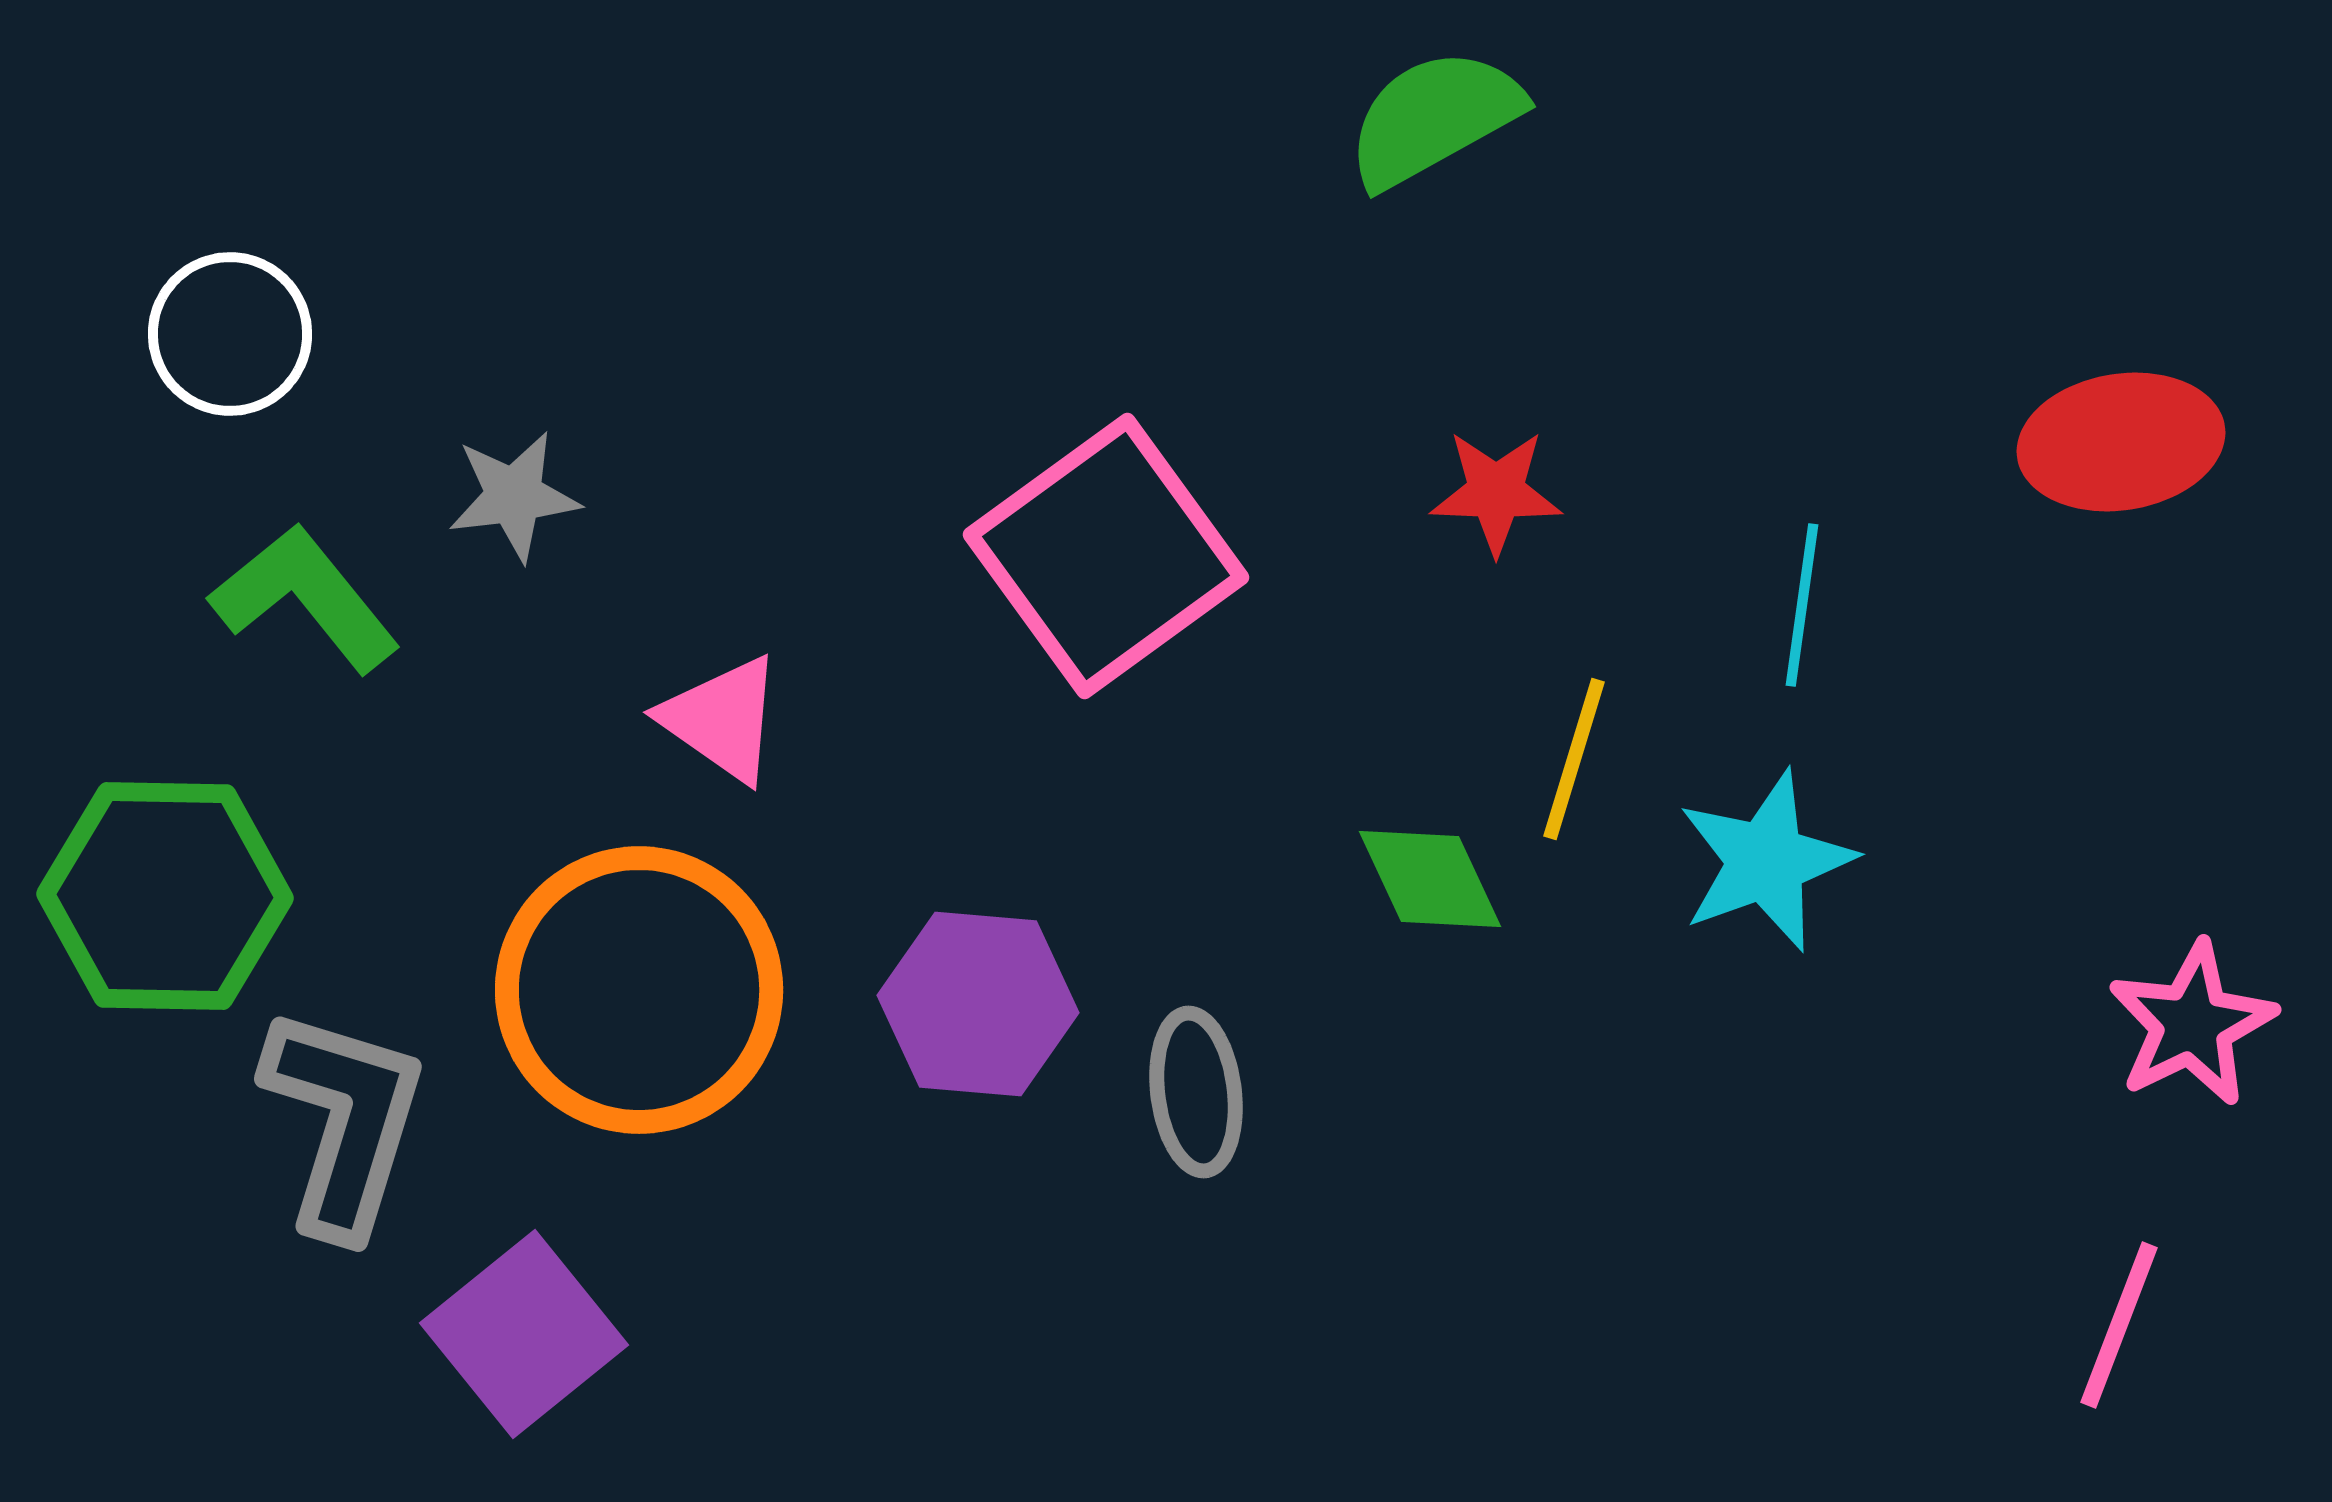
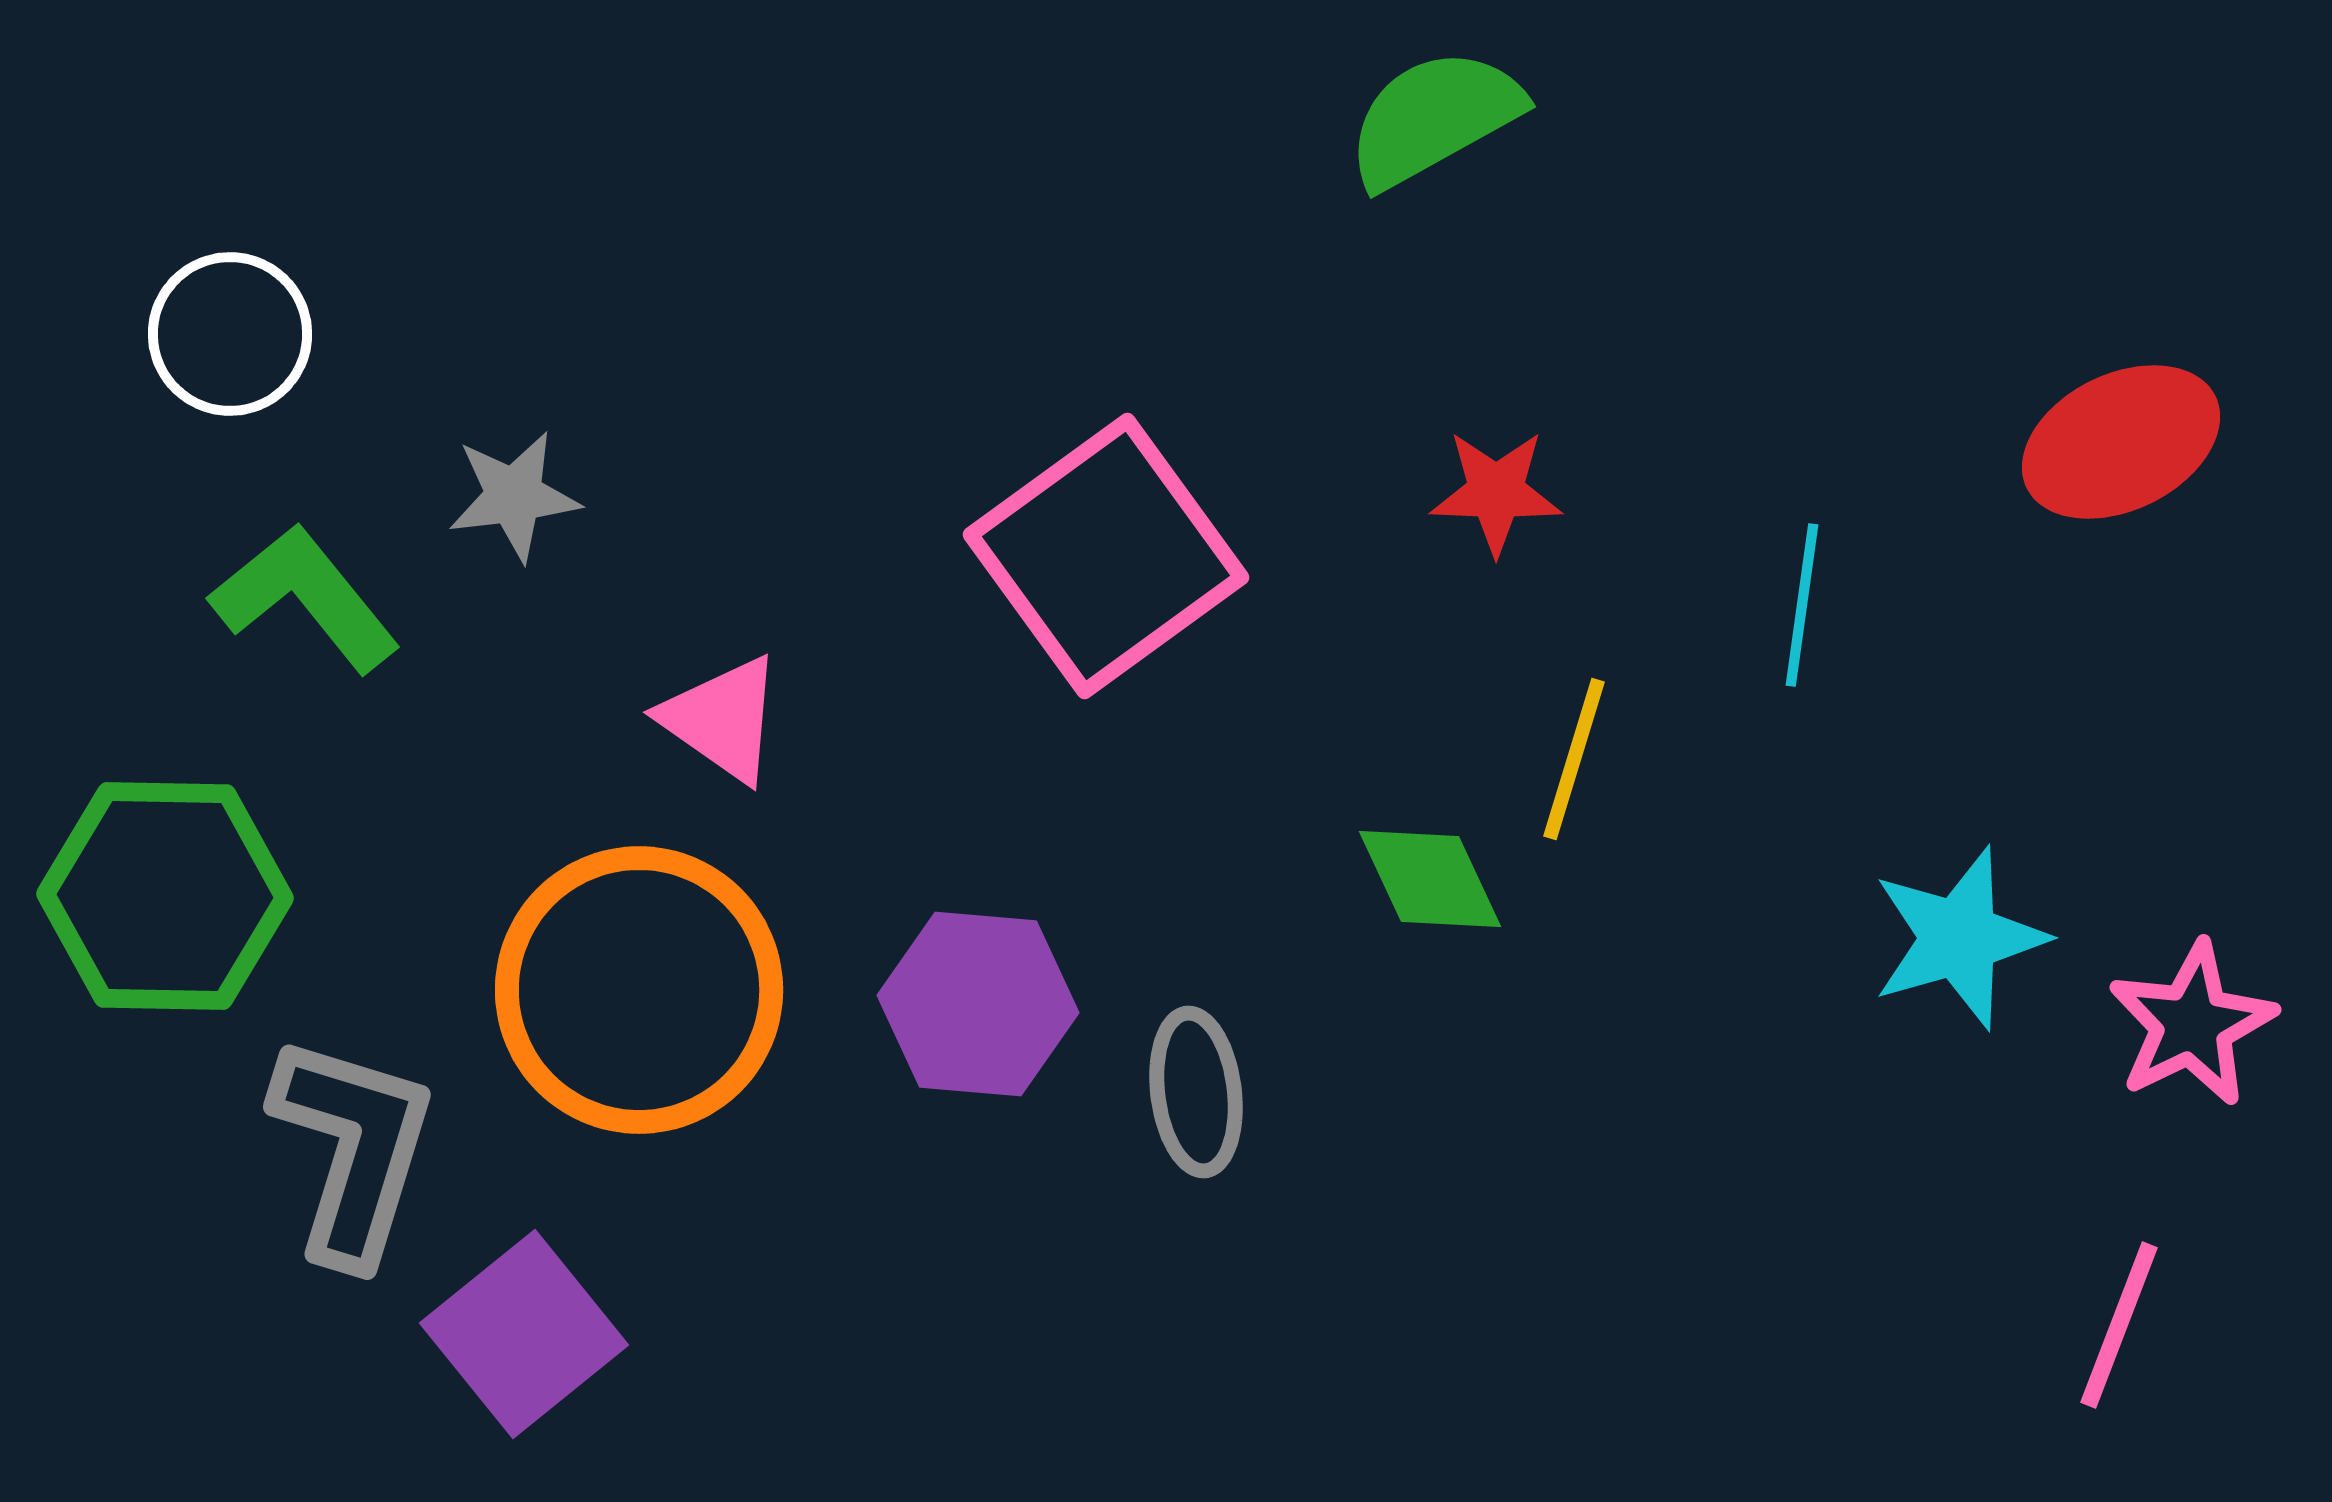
red ellipse: rotated 17 degrees counterclockwise
cyan star: moved 193 px right, 77 px down; rotated 4 degrees clockwise
gray L-shape: moved 9 px right, 28 px down
